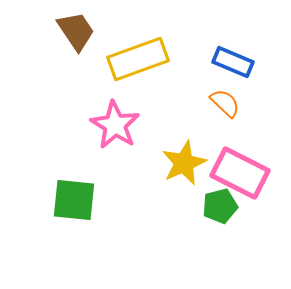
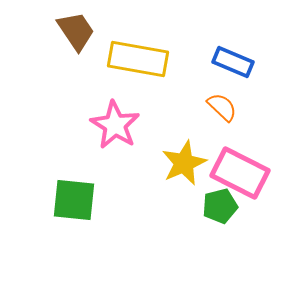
yellow rectangle: rotated 30 degrees clockwise
orange semicircle: moved 3 px left, 4 px down
